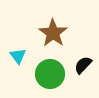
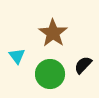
cyan triangle: moved 1 px left
